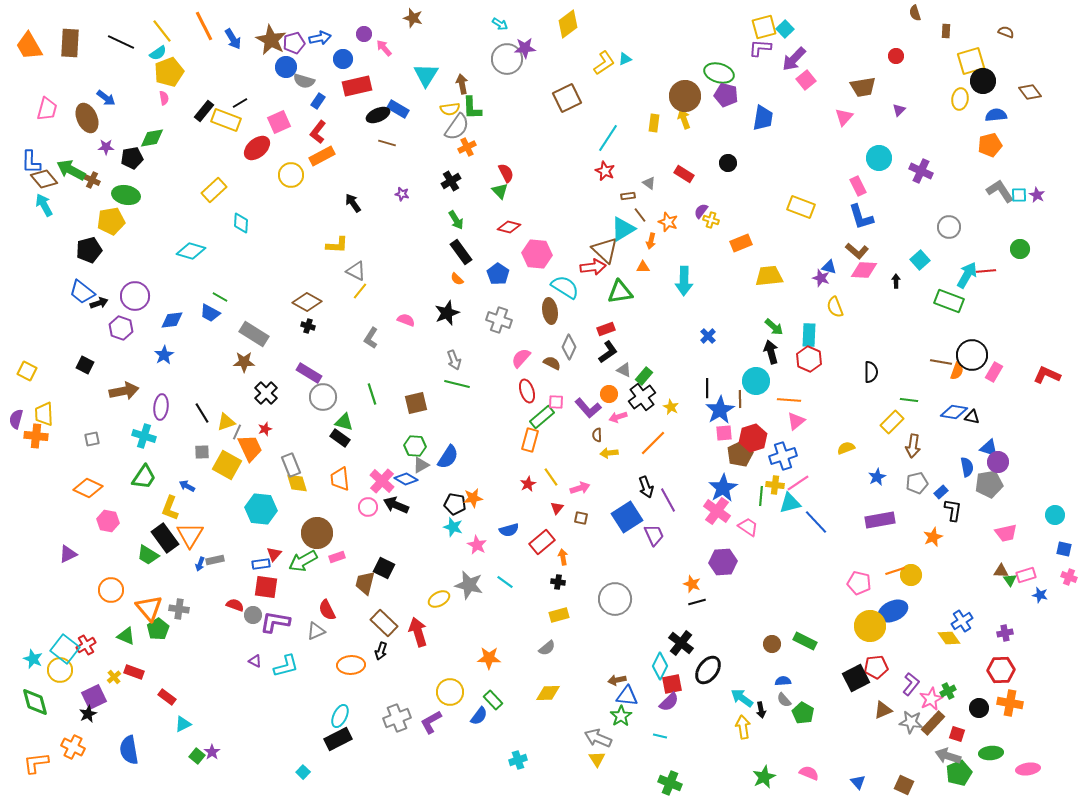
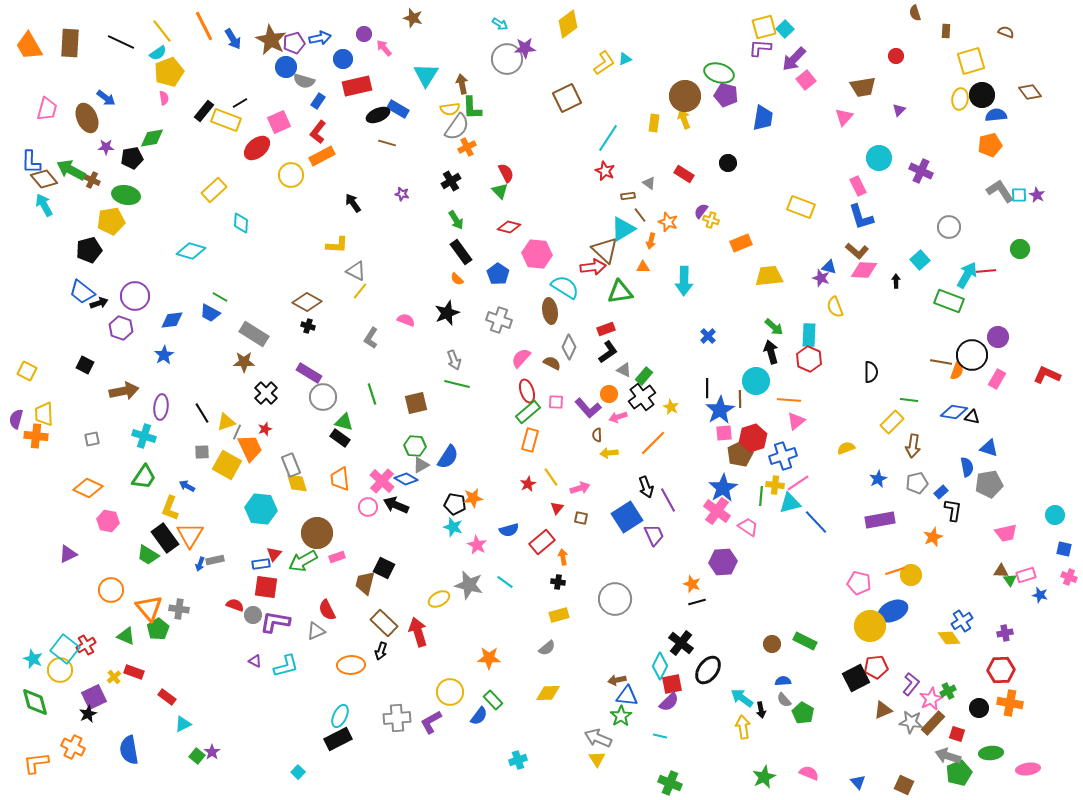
black circle at (983, 81): moved 1 px left, 14 px down
pink rectangle at (994, 372): moved 3 px right, 7 px down
green rectangle at (542, 417): moved 14 px left, 5 px up
purple circle at (998, 462): moved 125 px up
blue star at (877, 477): moved 1 px right, 2 px down
gray cross at (397, 718): rotated 16 degrees clockwise
cyan square at (303, 772): moved 5 px left
